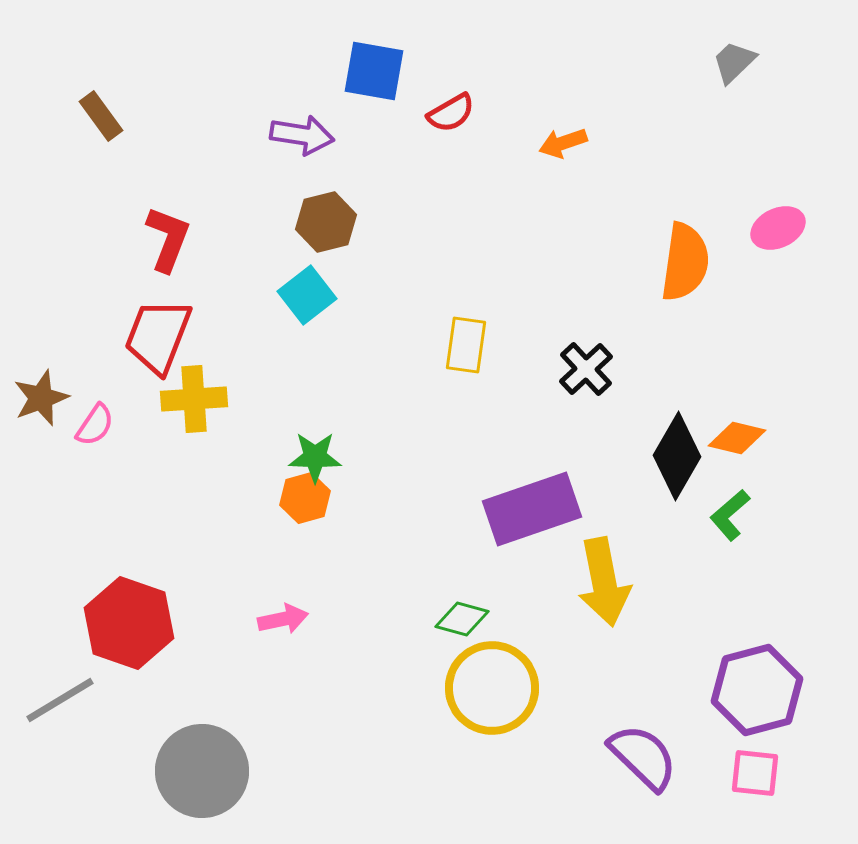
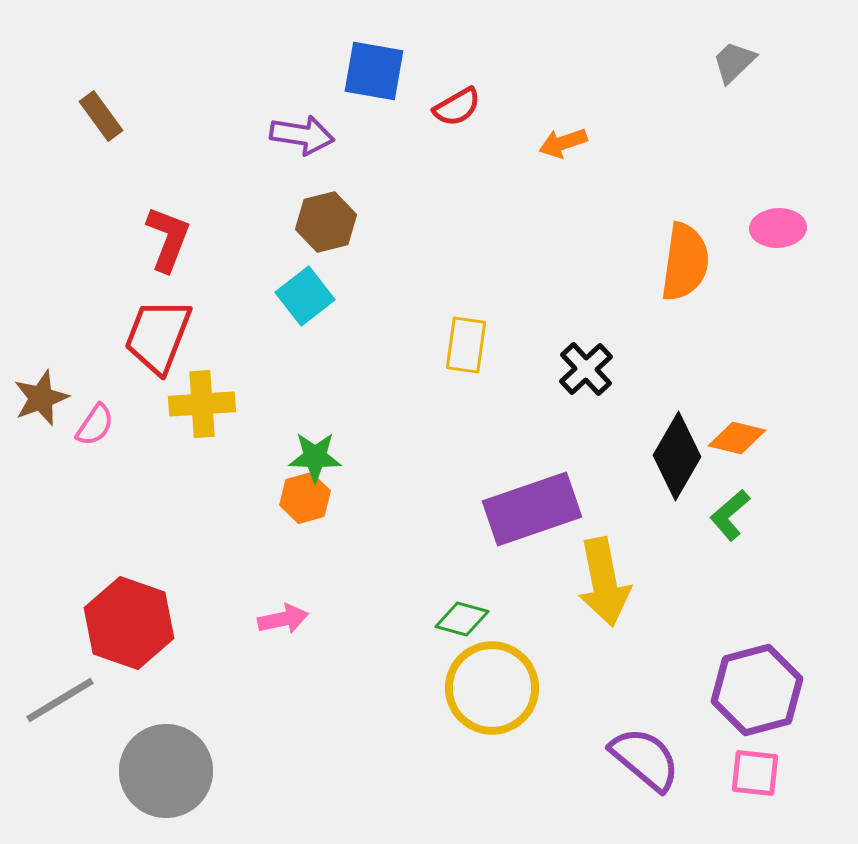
red semicircle: moved 6 px right, 6 px up
pink ellipse: rotated 22 degrees clockwise
cyan square: moved 2 px left, 1 px down
yellow cross: moved 8 px right, 5 px down
purple semicircle: moved 2 px right, 2 px down; rotated 4 degrees counterclockwise
gray circle: moved 36 px left
